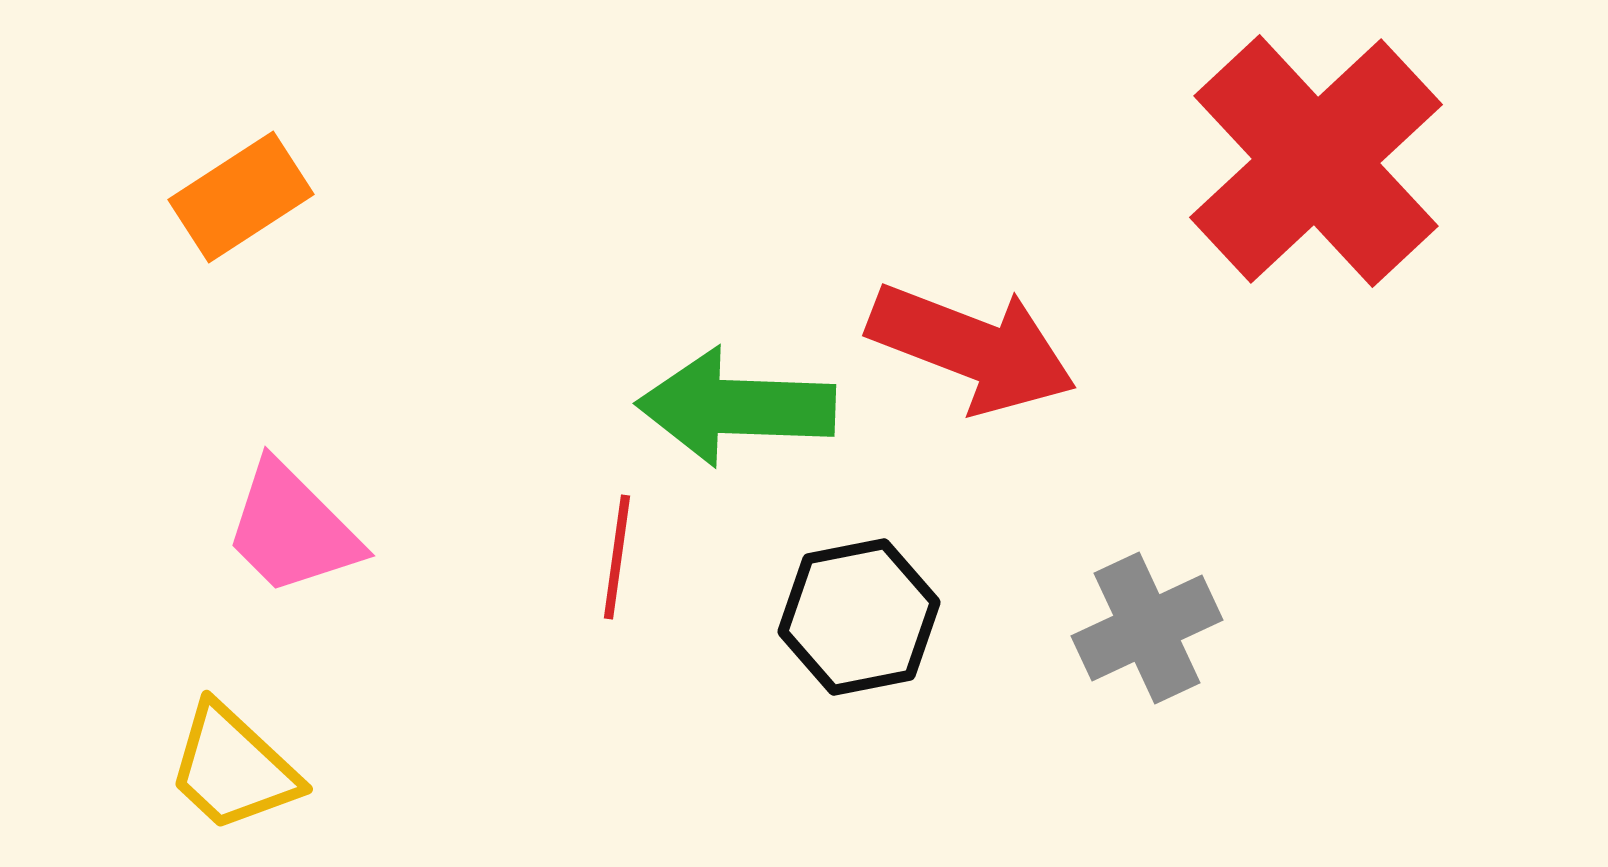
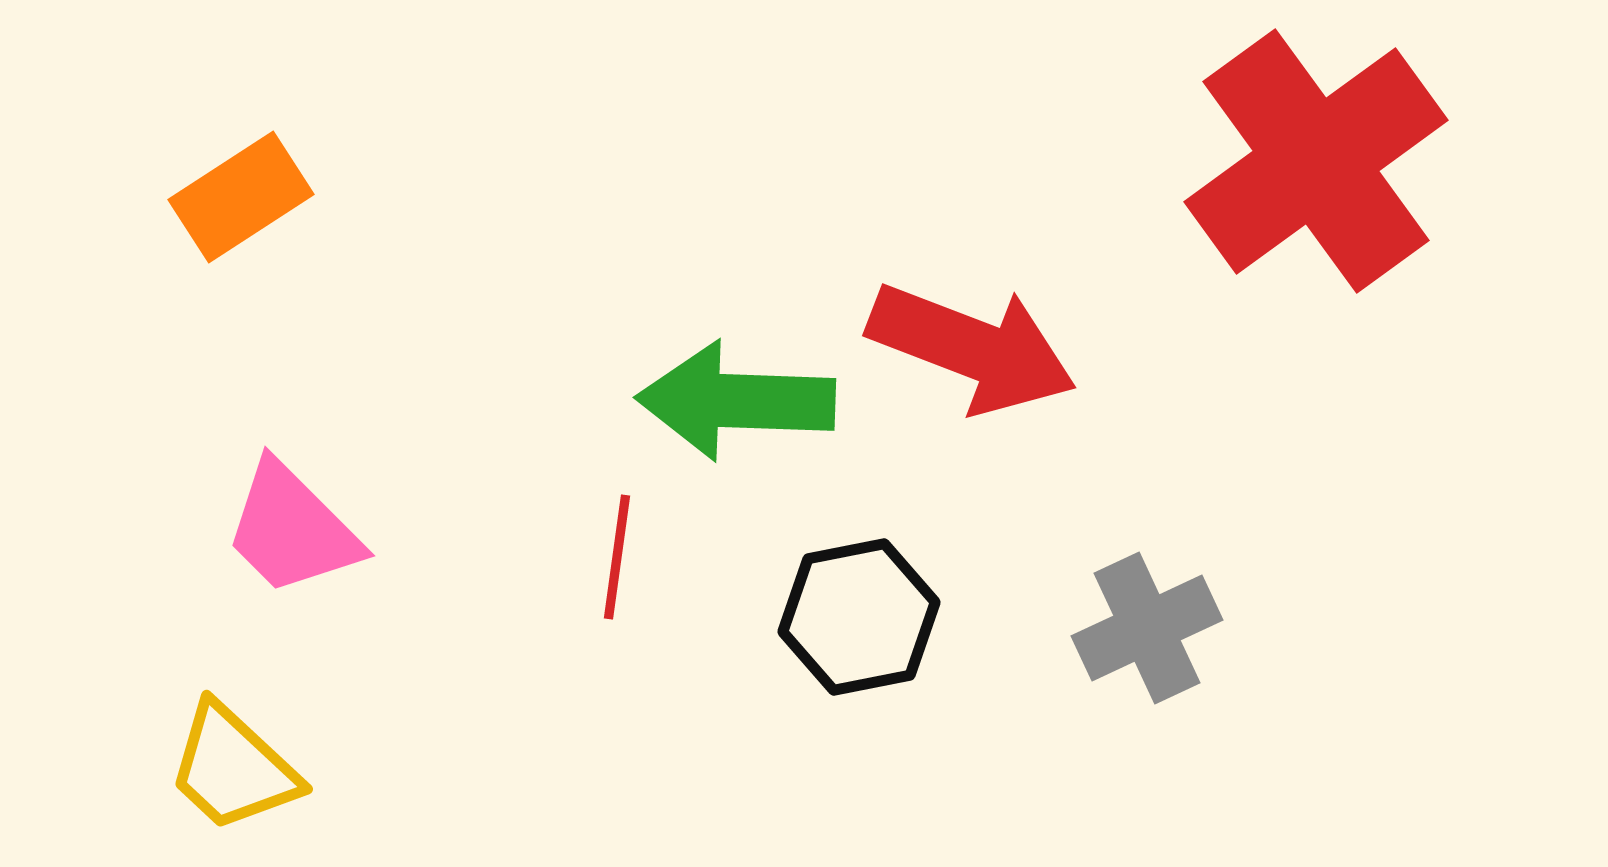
red cross: rotated 7 degrees clockwise
green arrow: moved 6 px up
